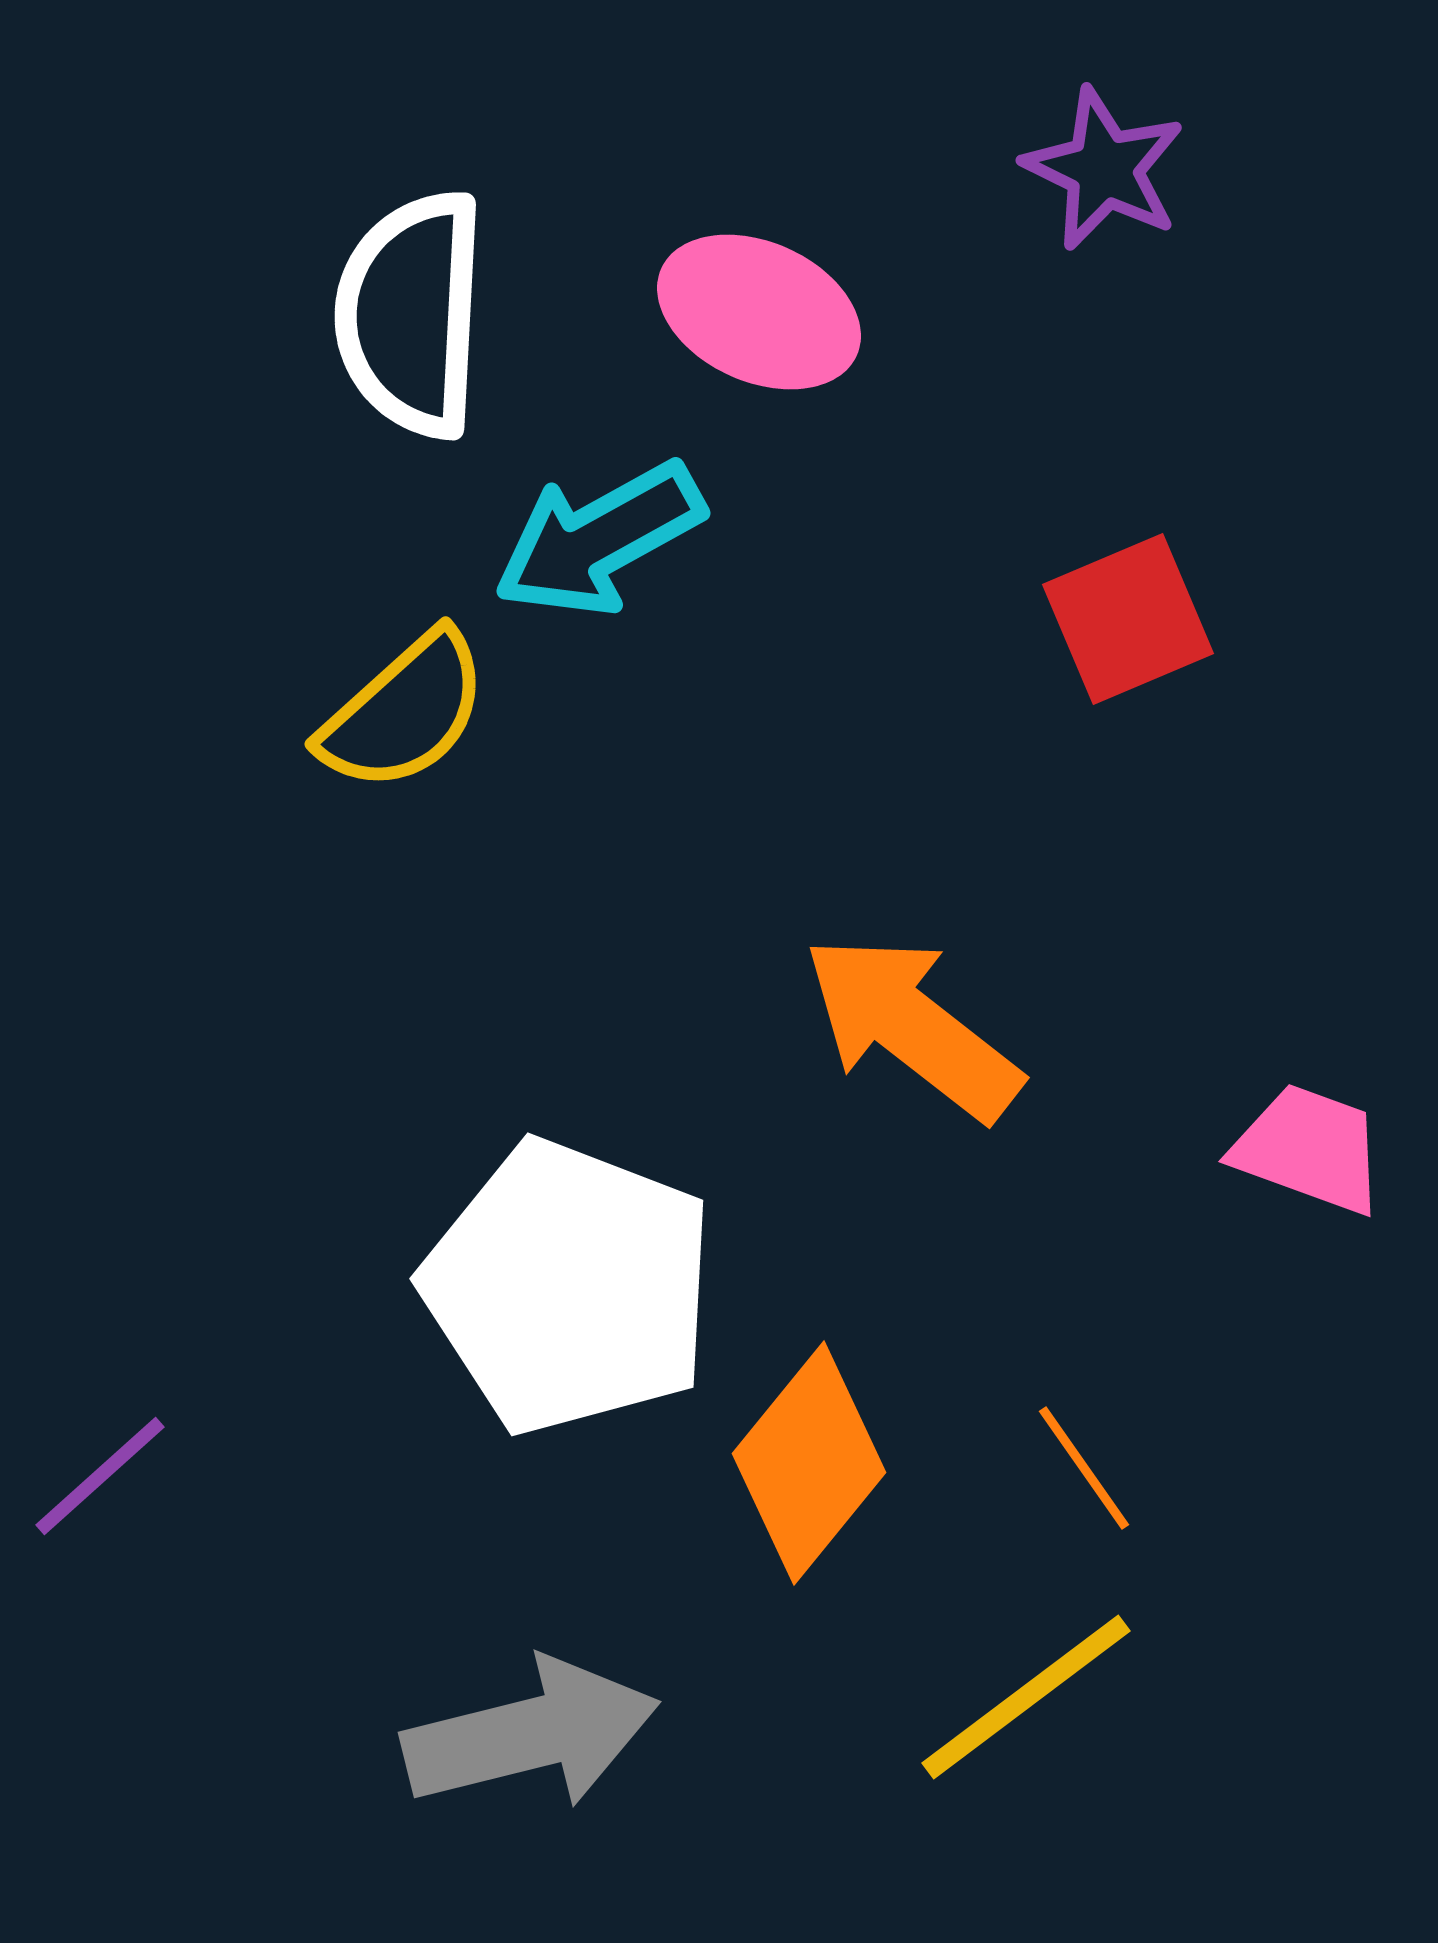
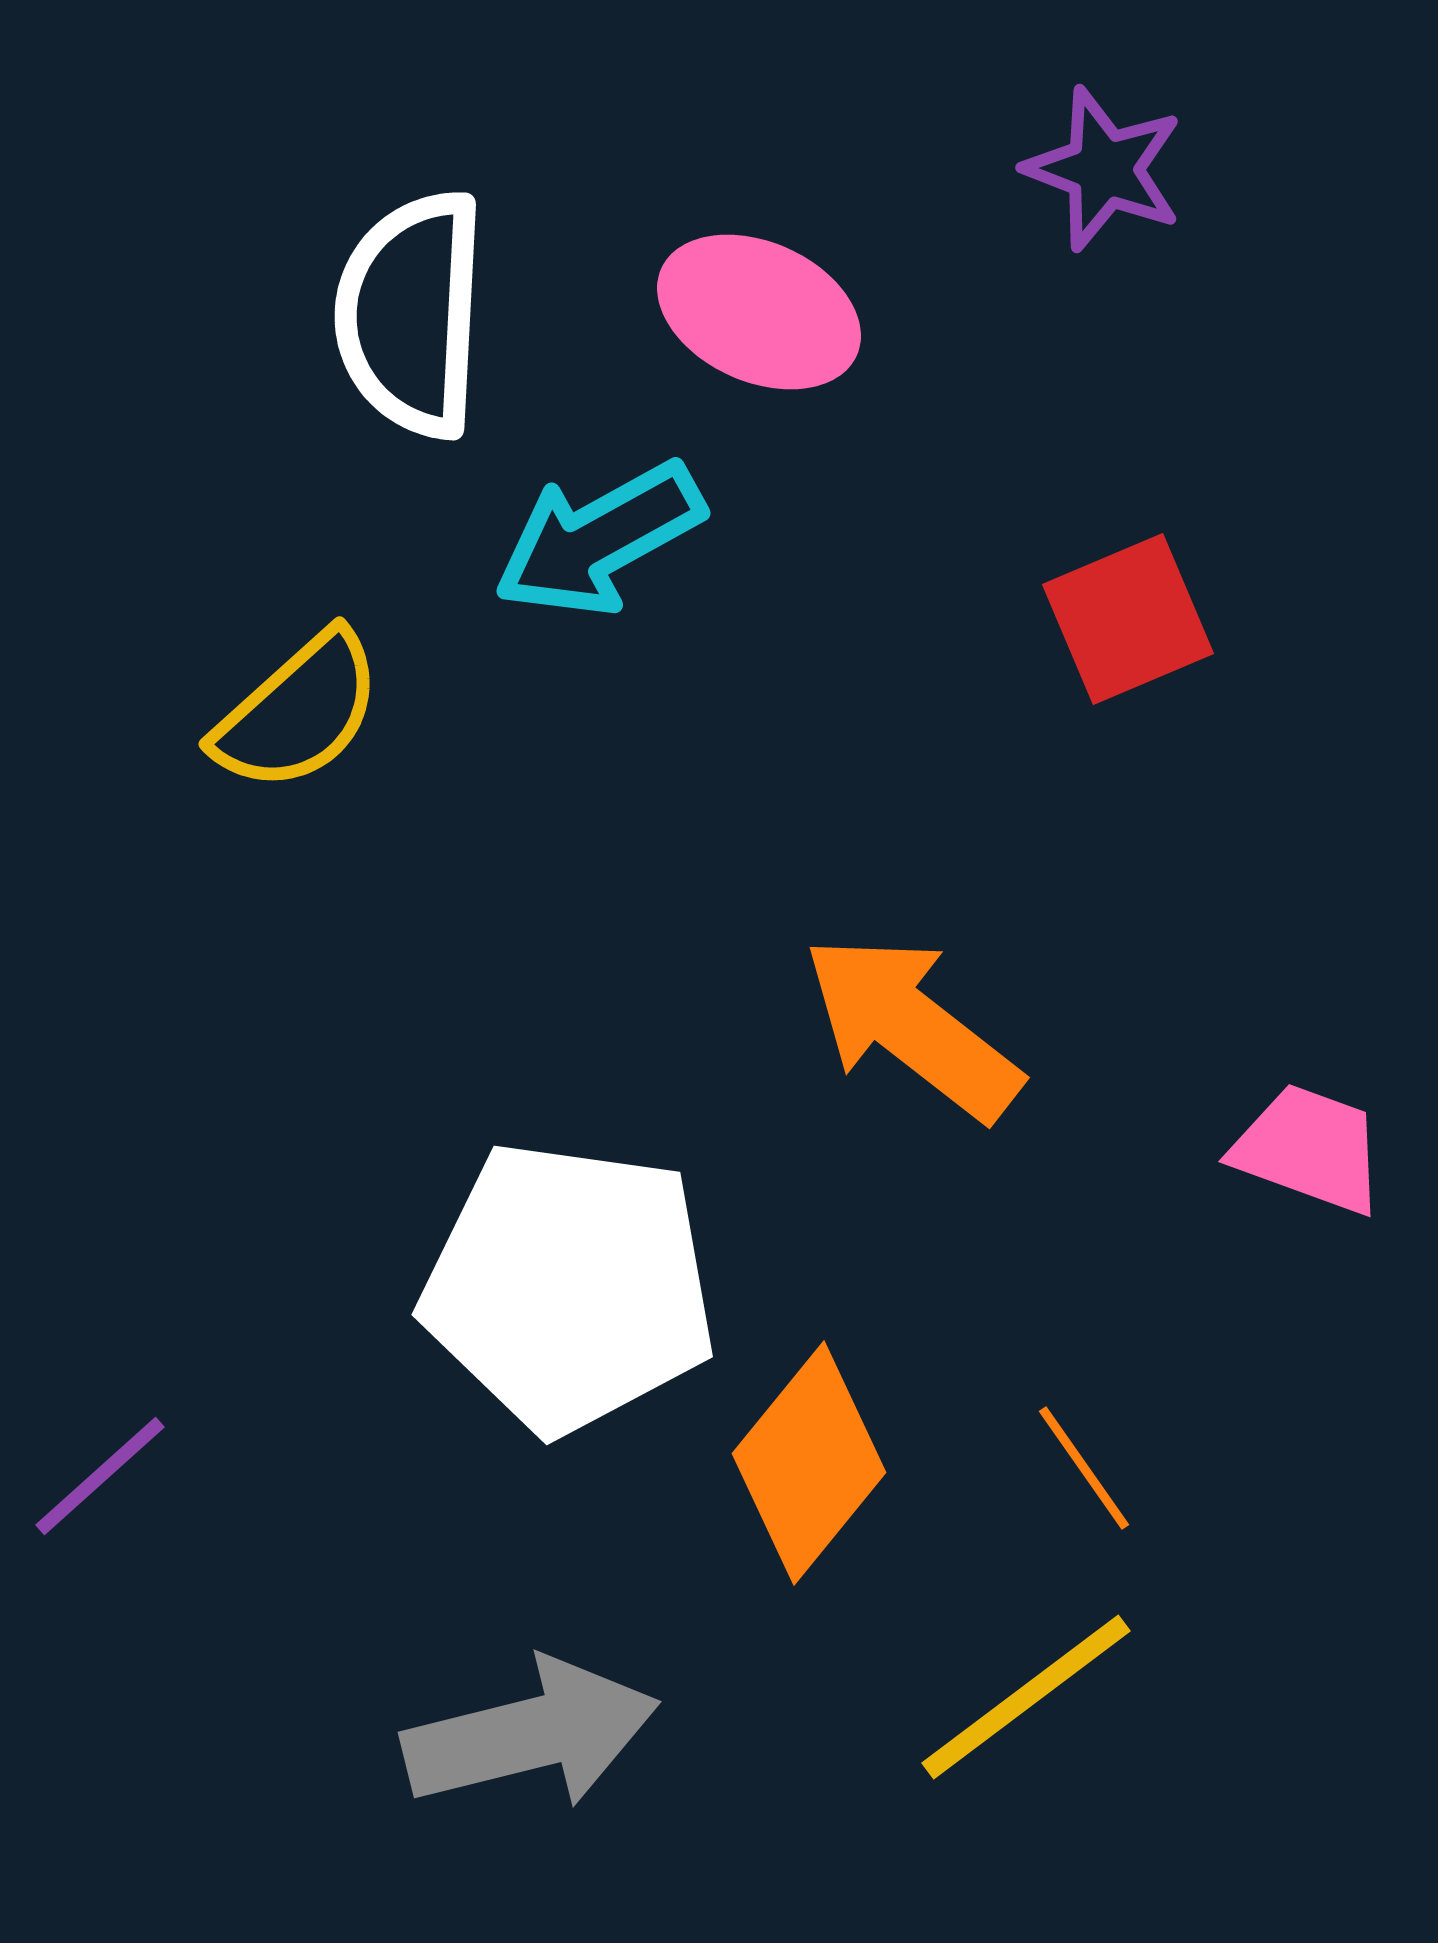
purple star: rotated 5 degrees counterclockwise
yellow semicircle: moved 106 px left
white pentagon: rotated 13 degrees counterclockwise
